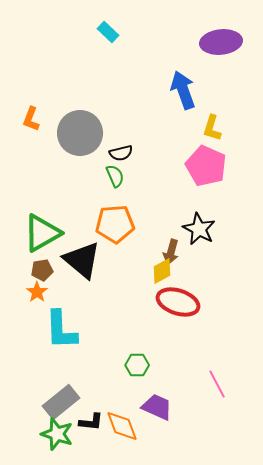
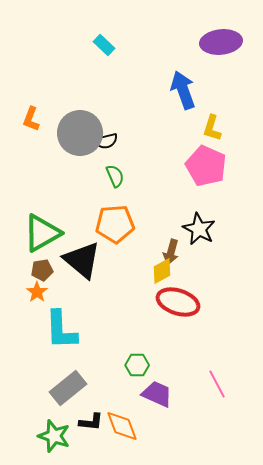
cyan rectangle: moved 4 px left, 13 px down
black semicircle: moved 15 px left, 12 px up
gray rectangle: moved 7 px right, 14 px up
purple trapezoid: moved 13 px up
green star: moved 3 px left, 2 px down
